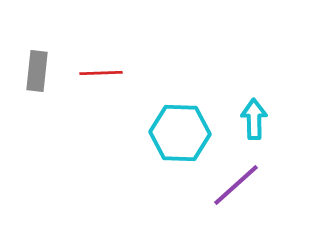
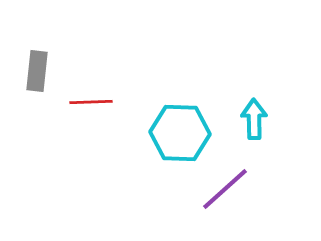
red line: moved 10 px left, 29 px down
purple line: moved 11 px left, 4 px down
